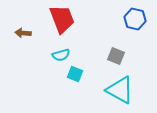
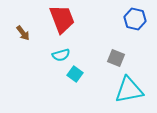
brown arrow: rotated 133 degrees counterclockwise
gray square: moved 2 px down
cyan square: rotated 14 degrees clockwise
cyan triangle: moved 9 px right; rotated 40 degrees counterclockwise
